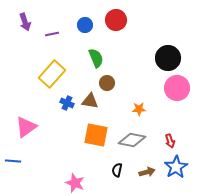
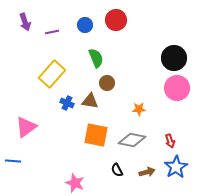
purple line: moved 2 px up
black circle: moved 6 px right
black semicircle: rotated 40 degrees counterclockwise
